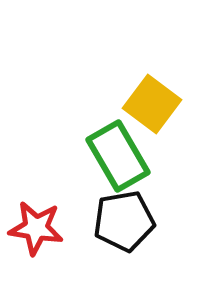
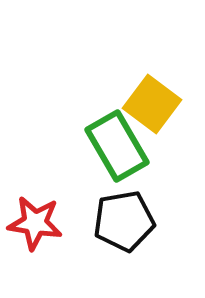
green rectangle: moved 1 px left, 10 px up
red star: moved 1 px left, 5 px up
